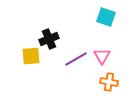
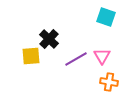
black cross: rotated 24 degrees counterclockwise
